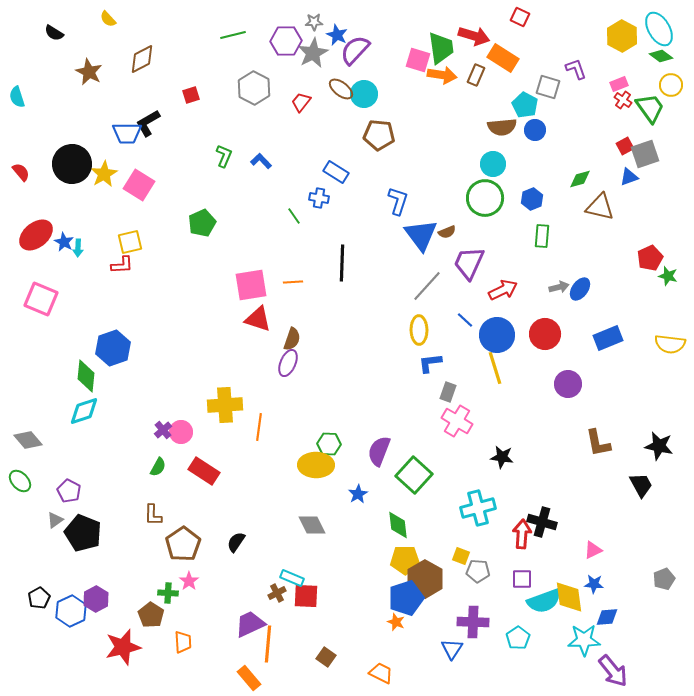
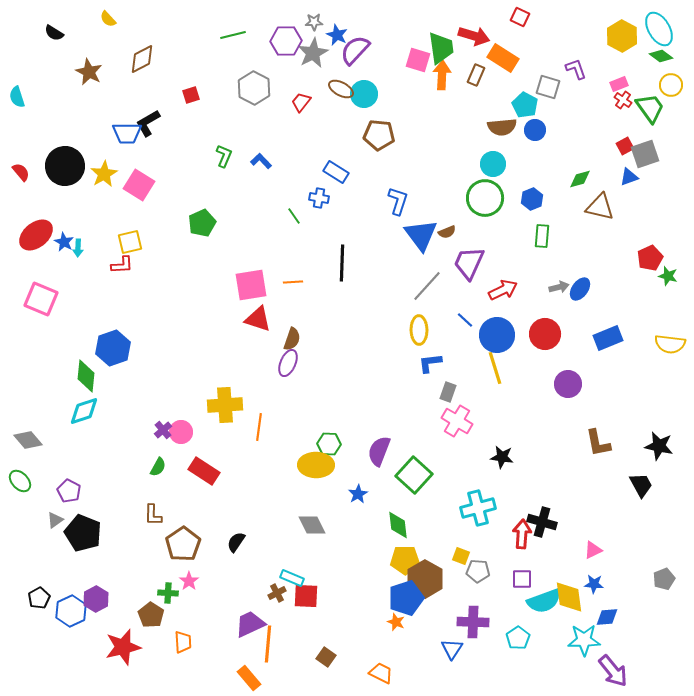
orange arrow at (442, 75): rotated 96 degrees counterclockwise
brown ellipse at (341, 89): rotated 10 degrees counterclockwise
black circle at (72, 164): moved 7 px left, 2 px down
